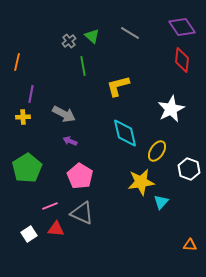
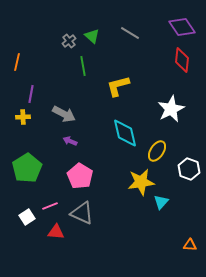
red triangle: moved 3 px down
white square: moved 2 px left, 17 px up
